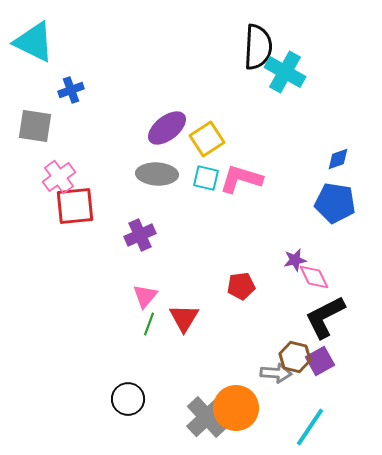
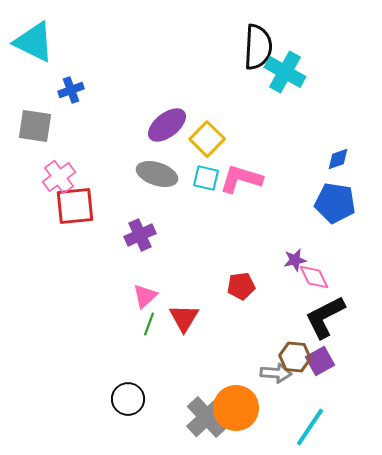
purple ellipse: moved 3 px up
yellow square: rotated 12 degrees counterclockwise
gray ellipse: rotated 15 degrees clockwise
pink triangle: rotated 8 degrees clockwise
brown hexagon: rotated 8 degrees counterclockwise
